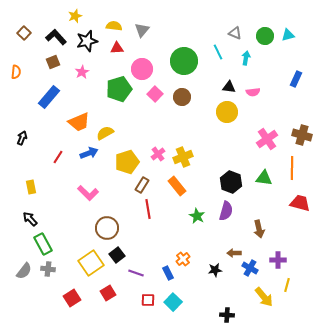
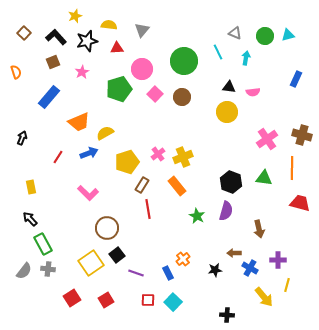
yellow semicircle at (114, 26): moved 5 px left, 1 px up
orange semicircle at (16, 72): rotated 24 degrees counterclockwise
red square at (108, 293): moved 2 px left, 7 px down
